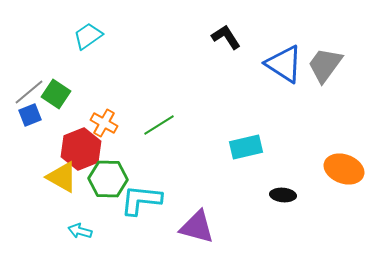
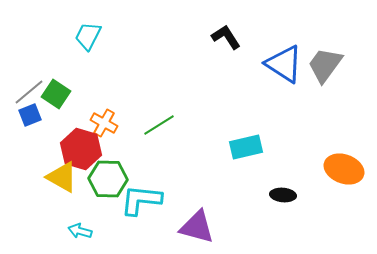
cyan trapezoid: rotated 28 degrees counterclockwise
red hexagon: rotated 21 degrees counterclockwise
